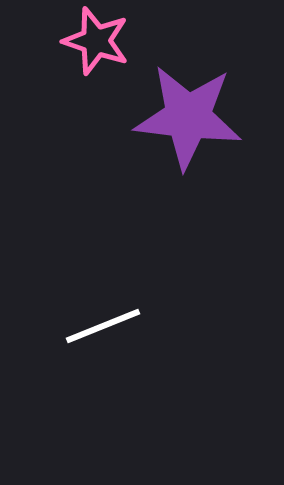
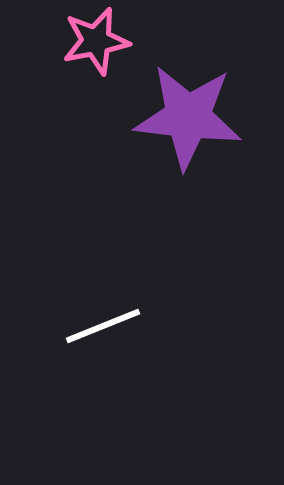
pink star: rotated 30 degrees counterclockwise
